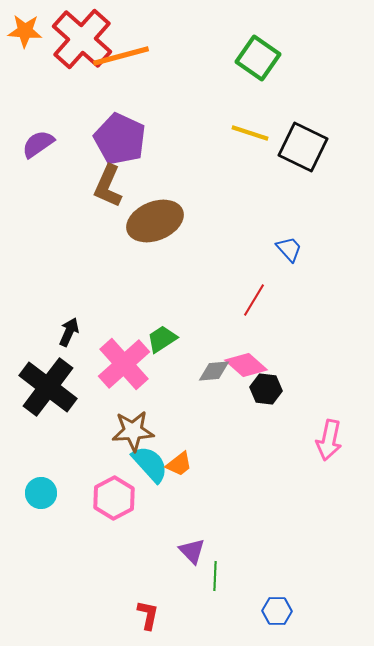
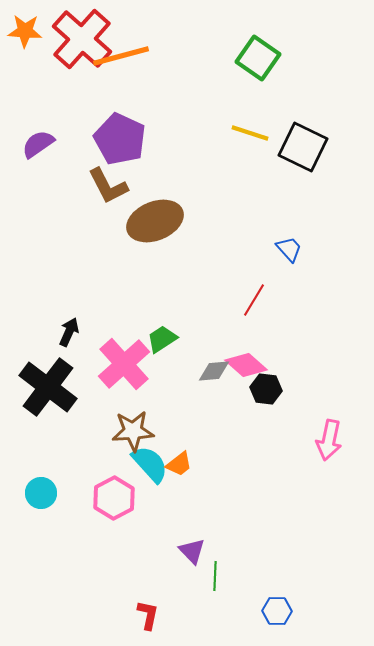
brown L-shape: rotated 51 degrees counterclockwise
